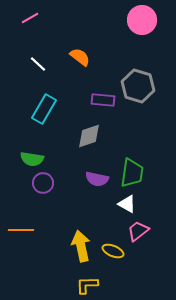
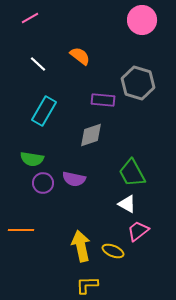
orange semicircle: moved 1 px up
gray hexagon: moved 3 px up
cyan rectangle: moved 2 px down
gray diamond: moved 2 px right, 1 px up
green trapezoid: rotated 144 degrees clockwise
purple semicircle: moved 23 px left
